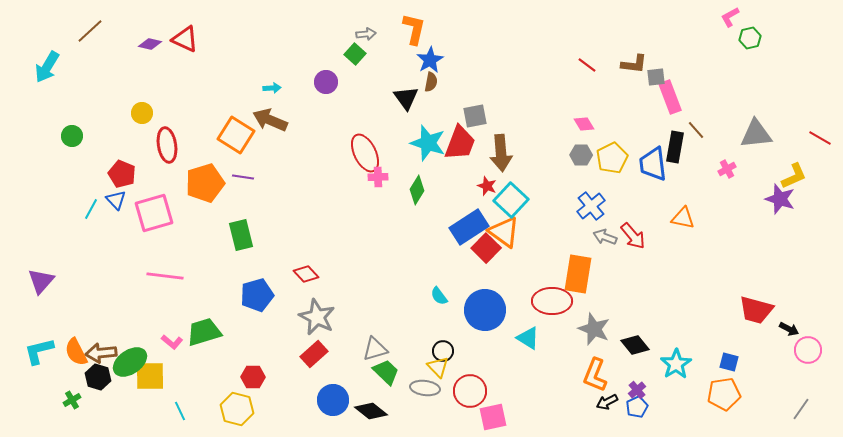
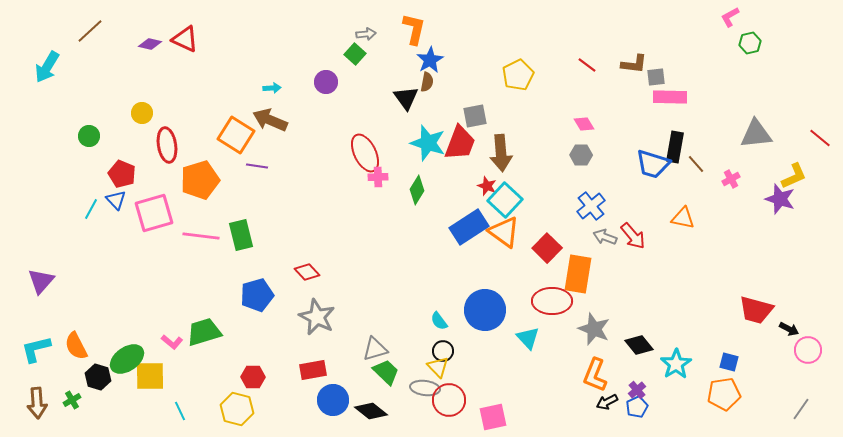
green hexagon at (750, 38): moved 5 px down
brown semicircle at (431, 82): moved 4 px left
pink rectangle at (670, 97): rotated 68 degrees counterclockwise
brown line at (696, 130): moved 34 px down
green circle at (72, 136): moved 17 px right
red line at (820, 138): rotated 10 degrees clockwise
yellow pentagon at (612, 158): moved 94 px left, 83 px up
blue trapezoid at (653, 164): rotated 66 degrees counterclockwise
pink cross at (727, 169): moved 4 px right, 10 px down
purple line at (243, 177): moved 14 px right, 11 px up
orange pentagon at (205, 183): moved 5 px left, 3 px up
cyan square at (511, 200): moved 6 px left
red square at (486, 248): moved 61 px right
red diamond at (306, 274): moved 1 px right, 2 px up
pink line at (165, 276): moved 36 px right, 40 px up
cyan semicircle at (439, 296): moved 25 px down
cyan triangle at (528, 338): rotated 15 degrees clockwise
black diamond at (635, 345): moved 4 px right
cyan L-shape at (39, 351): moved 3 px left, 2 px up
orange semicircle at (76, 352): moved 6 px up
brown arrow at (101, 353): moved 64 px left, 50 px down; rotated 88 degrees counterclockwise
red rectangle at (314, 354): moved 1 px left, 16 px down; rotated 32 degrees clockwise
green ellipse at (130, 362): moved 3 px left, 3 px up
red circle at (470, 391): moved 21 px left, 9 px down
